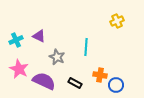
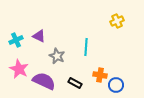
gray star: moved 1 px up
